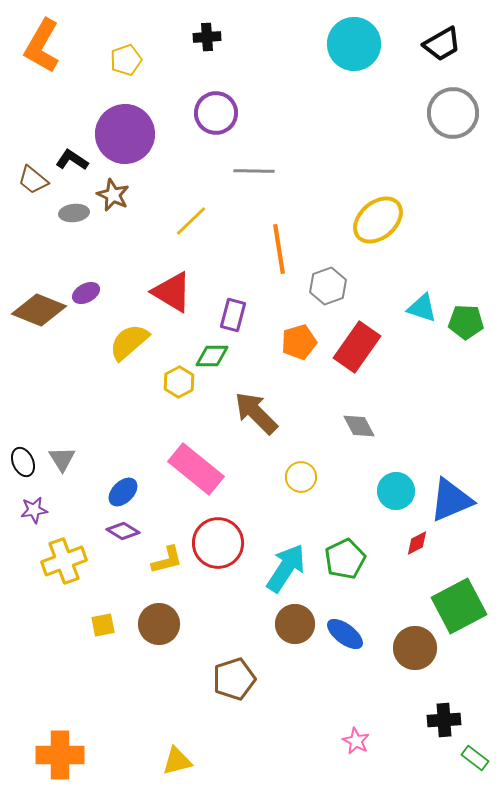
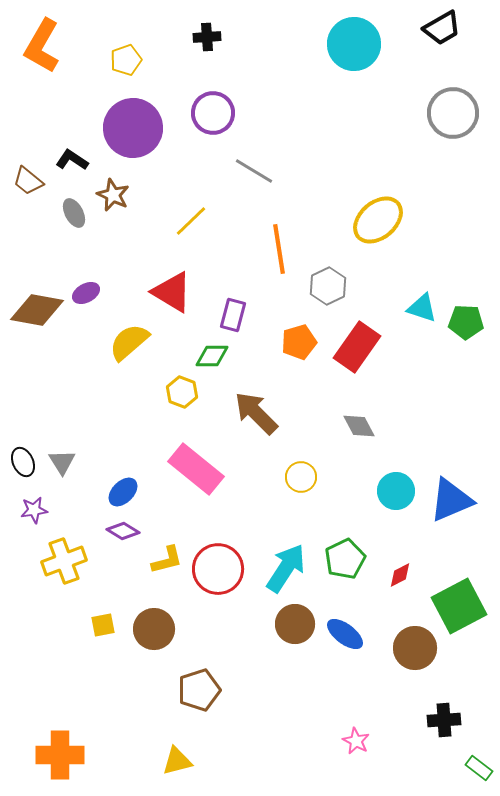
black trapezoid at (442, 44): moved 16 px up
purple circle at (216, 113): moved 3 px left
purple circle at (125, 134): moved 8 px right, 6 px up
gray line at (254, 171): rotated 30 degrees clockwise
brown trapezoid at (33, 180): moved 5 px left, 1 px down
gray ellipse at (74, 213): rotated 68 degrees clockwise
gray hexagon at (328, 286): rotated 6 degrees counterclockwise
brown diamond at (39, 310): moved 2 px left; rotated 12 degrees counterclockwise
yellow hexagon at (179, 382): moved 3 px right, 10 px down; rotated 12 degrees counterclockwise
gray triangle at (62, 459): moved 3 px down
red circle at (218, 543): moved 26 px down
red diamond at (417, 543): moved 17 px left, 32 px down
brown circle at (159, 624): moved 5 px left, 5 px down
brown pentagon at (234, 679): moved 35 px left, 11 px down
green rectangle at (475, 758): moved 4 px right, 10 px down
